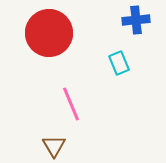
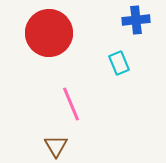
brown triangle: moved 2 px right
